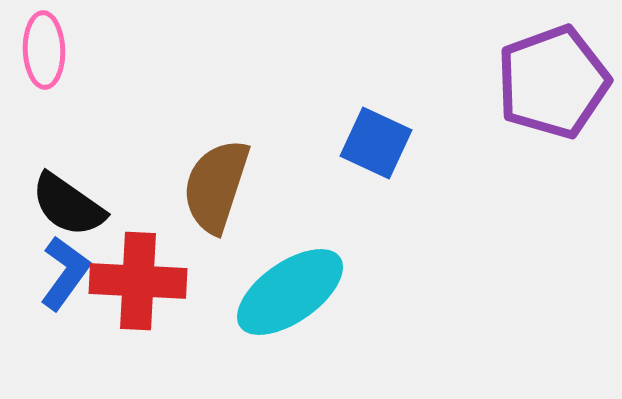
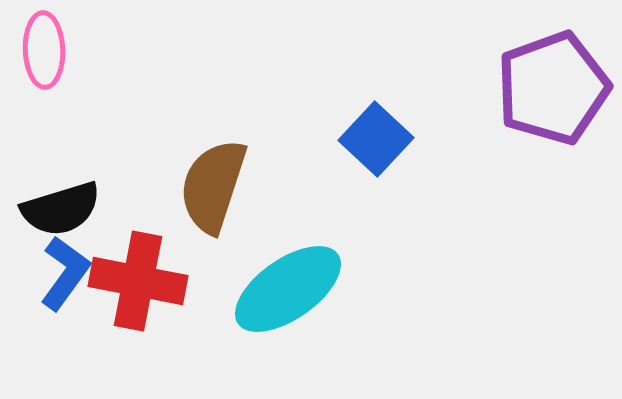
purple pentagon: moved 6 px down
blue square: moved 4 px up; rotated 18 degrees clockwise
brown semicircle: moved 3 px left
black semicircle: moved 7 px left, 4 px down; rotated 52 degrees counterclockwise
red cross: rotated 8 degrees clockwise
cyan ellipse: moved 2 px left, 3 px up
